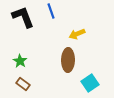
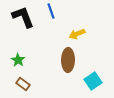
green star: moved 2 px left, 1 px up
cyan square: moved 3 px right, 2 px up
